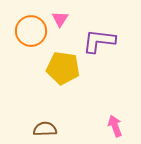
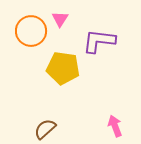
brown semicircle: rotated 40 degrees counterclockwise
